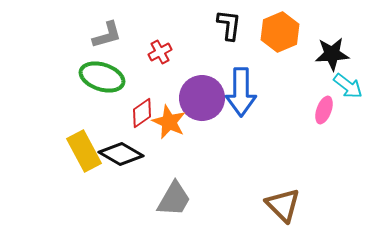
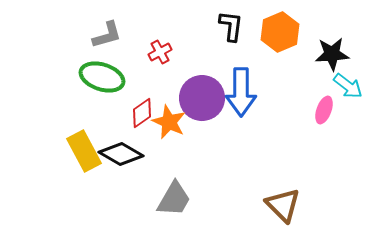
black L-shape: moved 2 px right, 1 px down
